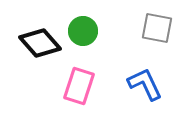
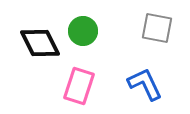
black diamond: rotated 15 degrees clockwise
